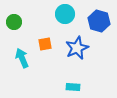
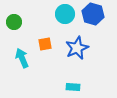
blue hexagon: moved 6 px left, 7 px up
